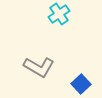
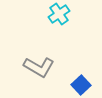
blue square: moved 1 px down
